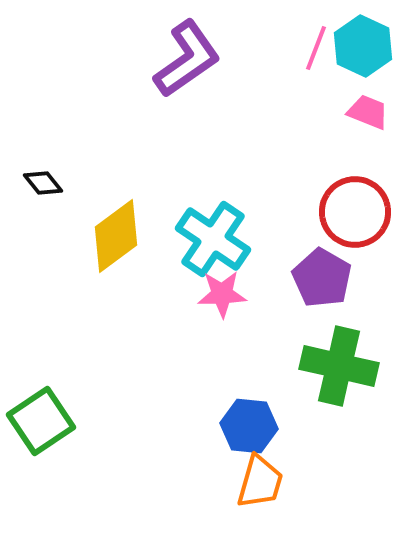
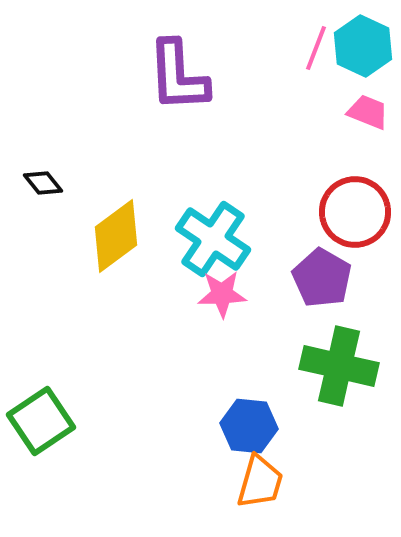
purple L-shape: moved 9 px left, 17 px down; rotated 122 degrees clockwise
